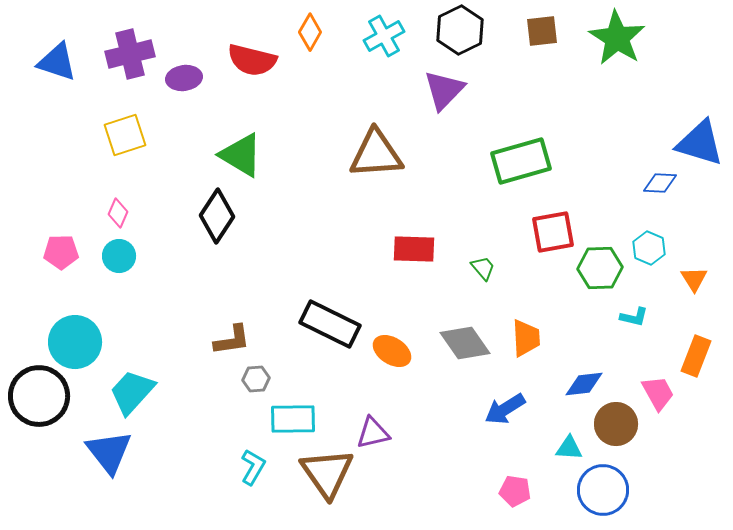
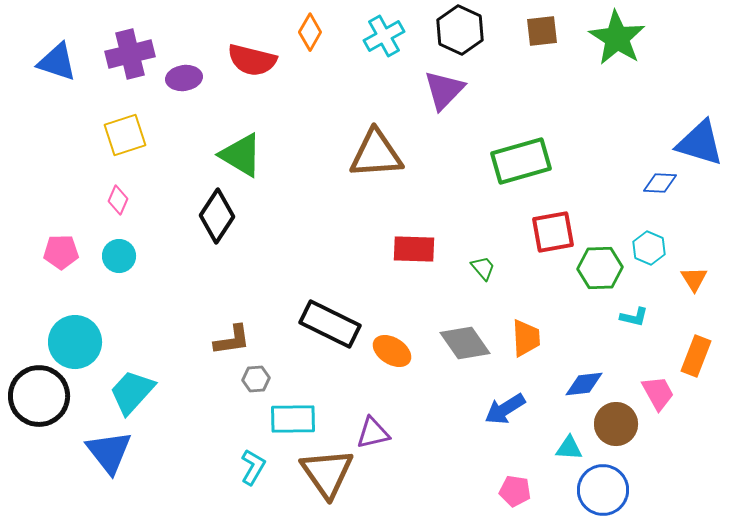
black hexagon at (460, 30): rotated 9 degrees counterclockwise
pink diamond at (118, 213): moved 13 px up
